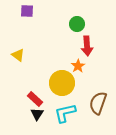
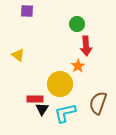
red arrow: moved 1 px left
yellow circle: moved 2 px left, 1 px down
red rectangle: rotated 42 degrees counterclockwise
black triangle: moved 5 px right, 5 px up
